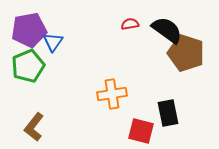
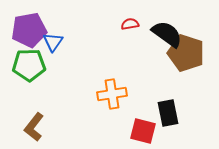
black semicircle: moved 4 px down
green pentagon: moved 1 px right, 1 px up; rotated 20 degrees clockwise
red square: moved 2 px right
